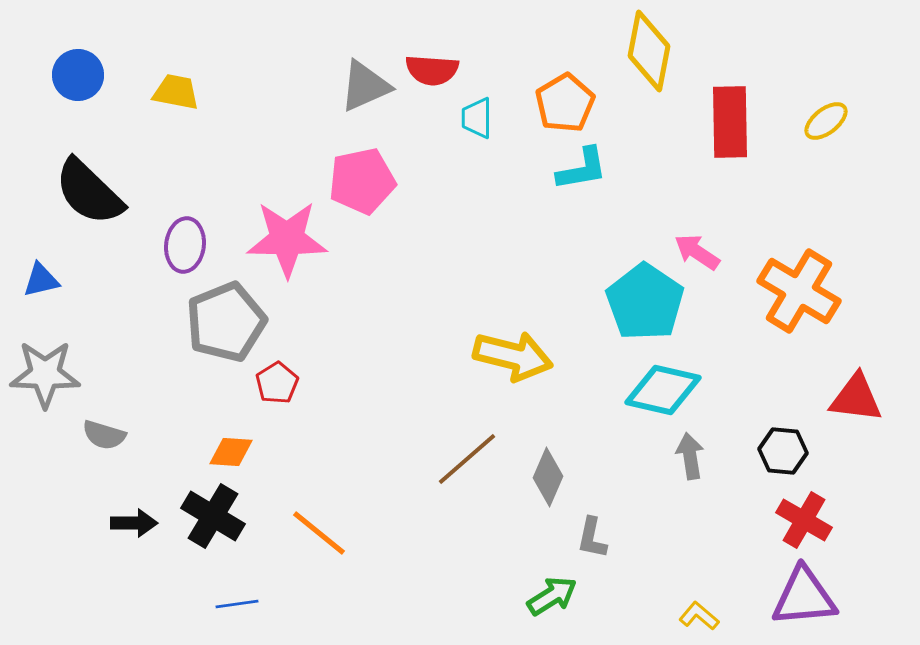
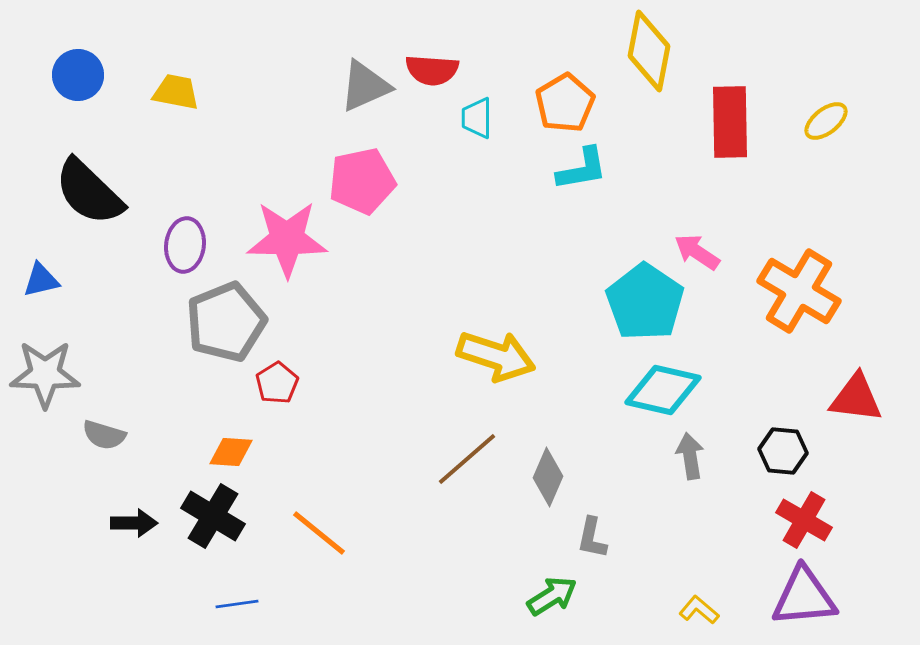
yellow arrow: moved 17 px left; rotated 4 degrees clockwise
yellow L-shape: moved 6 px up
